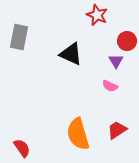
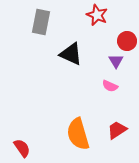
gray rectangle: moved 22 px right, 15 px up
